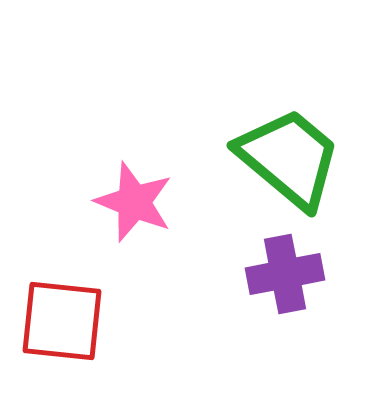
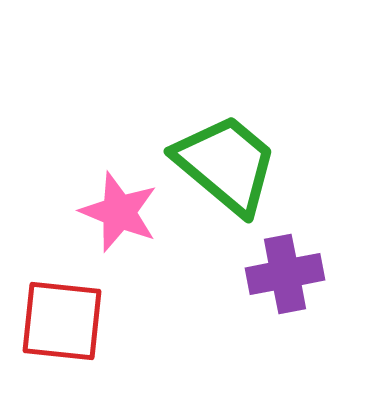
green trapezoid: moved 63 px left, 6 px down
pink star: moved 15 px left, 10 px down
